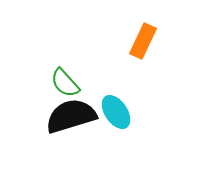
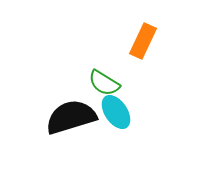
green semicircle: moved 39 px right; rotated 16 degrees counterclockwise
black semicircle: moved 1 px down
